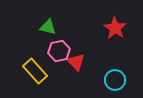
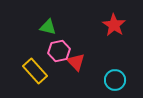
red star: moved 1 px left, 3 px up
